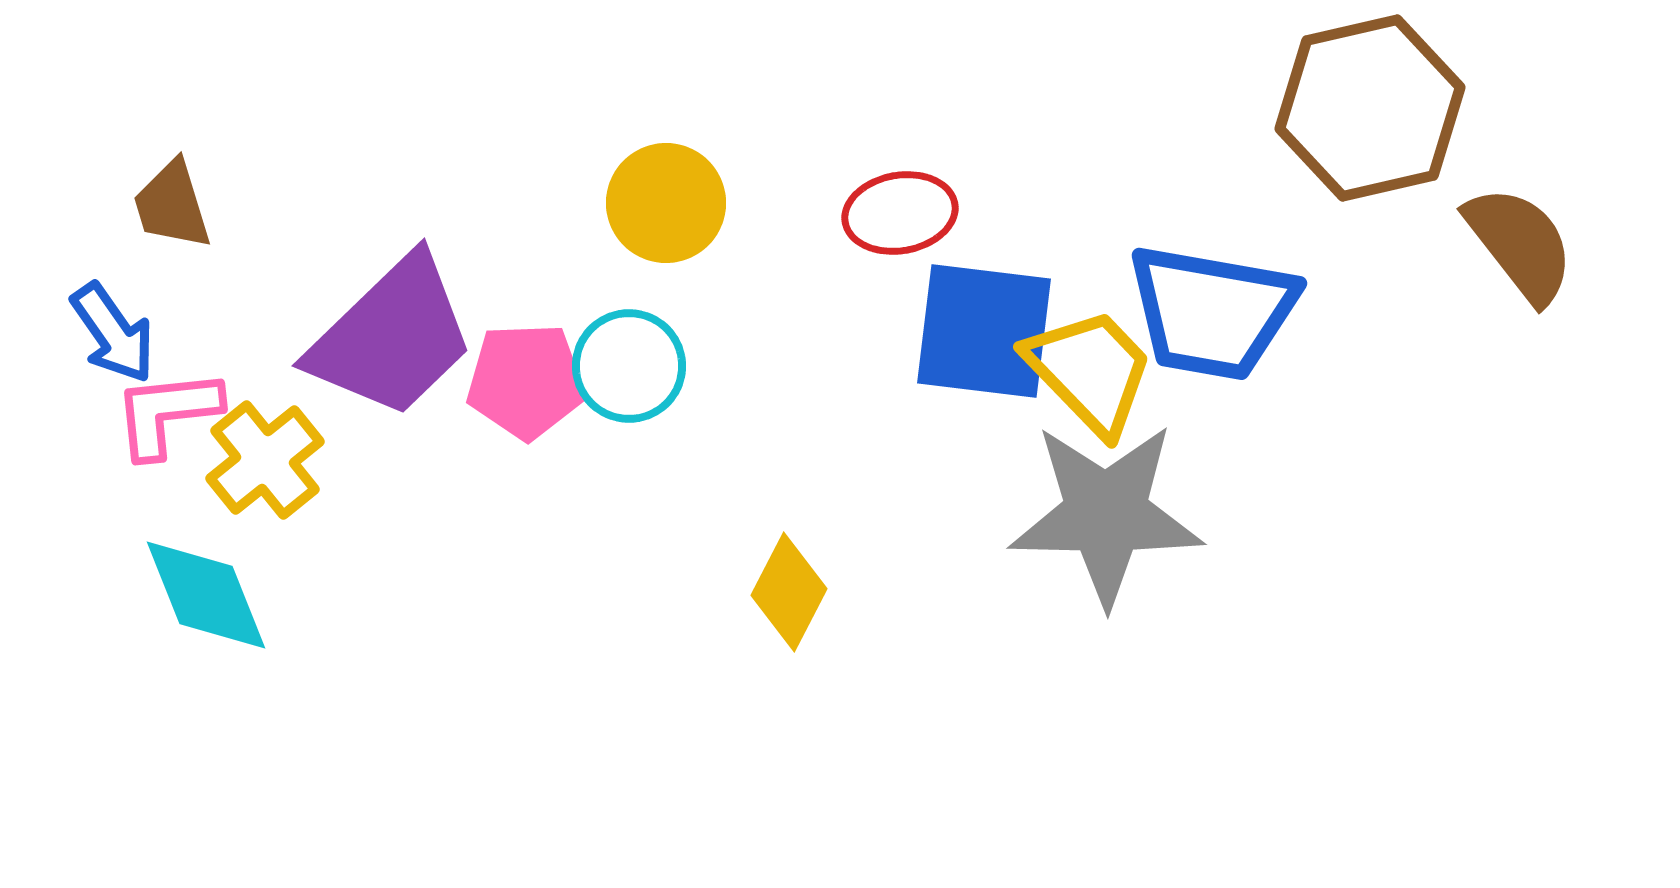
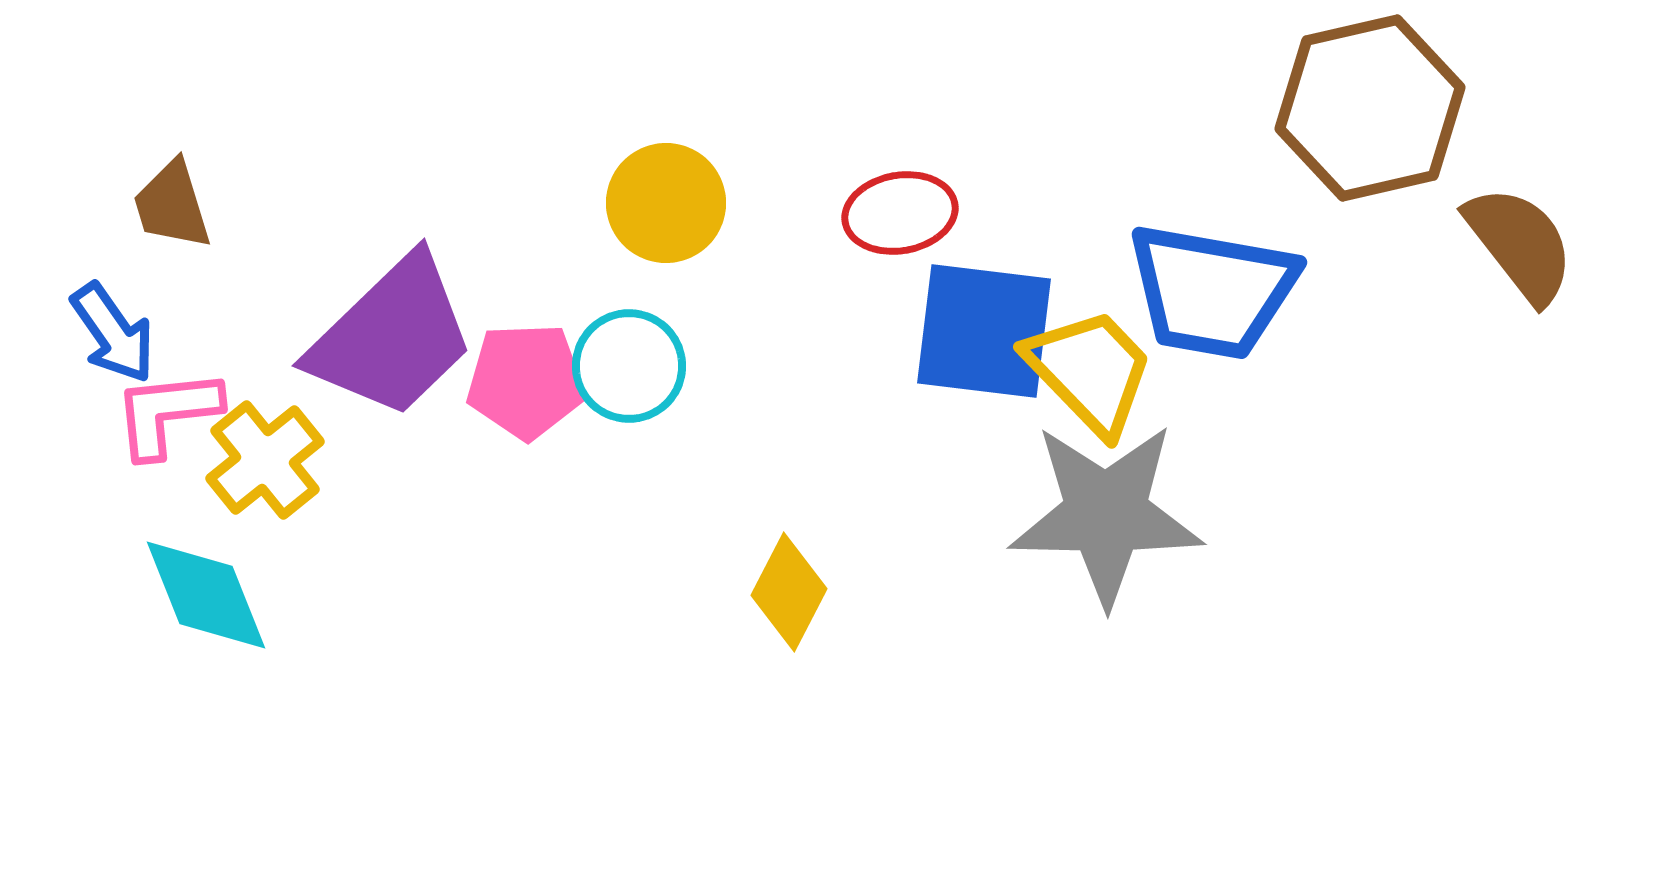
blue trapezoid: moved 21 px up
